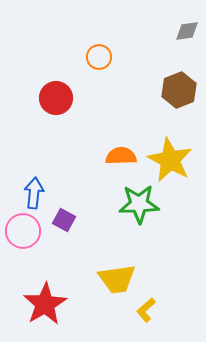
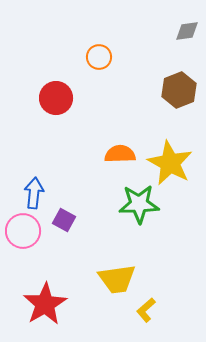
orange semicircle: moved 1 px left, 2 px up
yellow star: moved 3 px down
